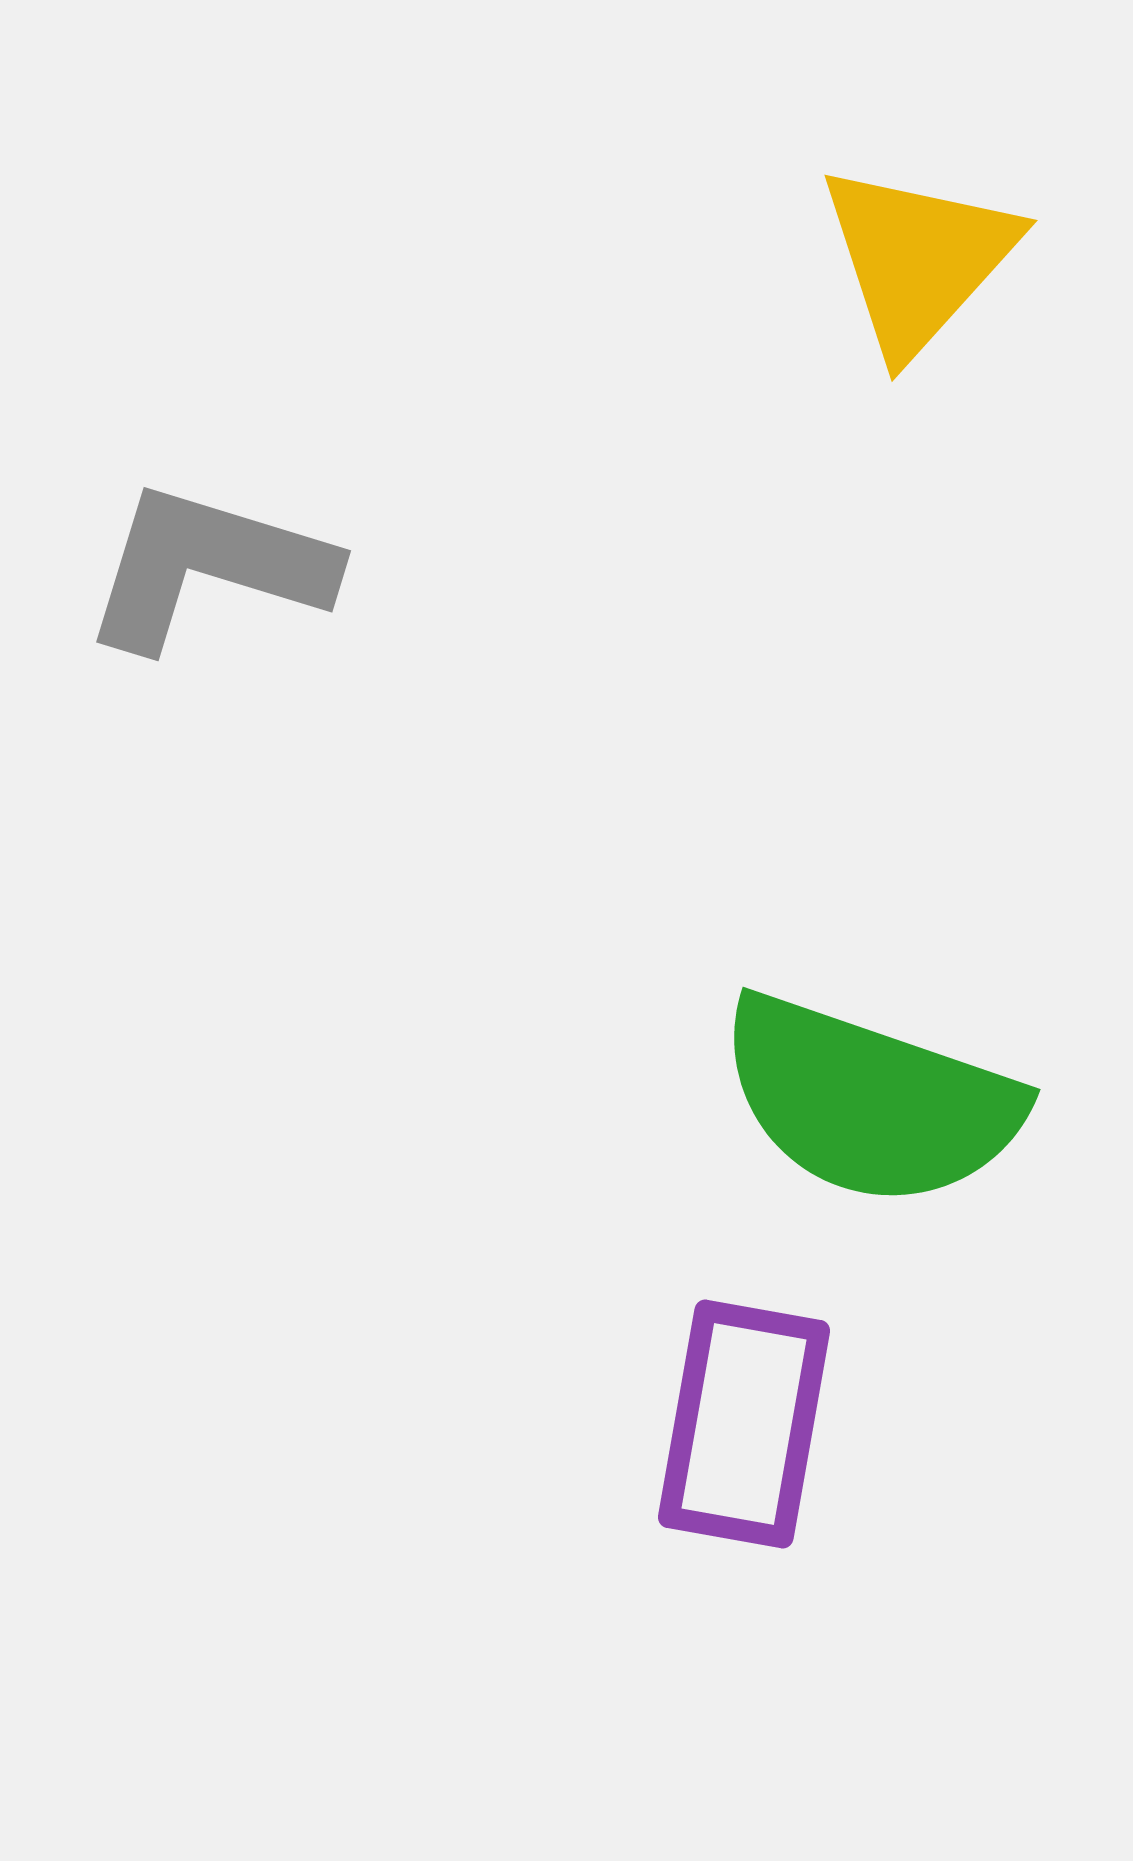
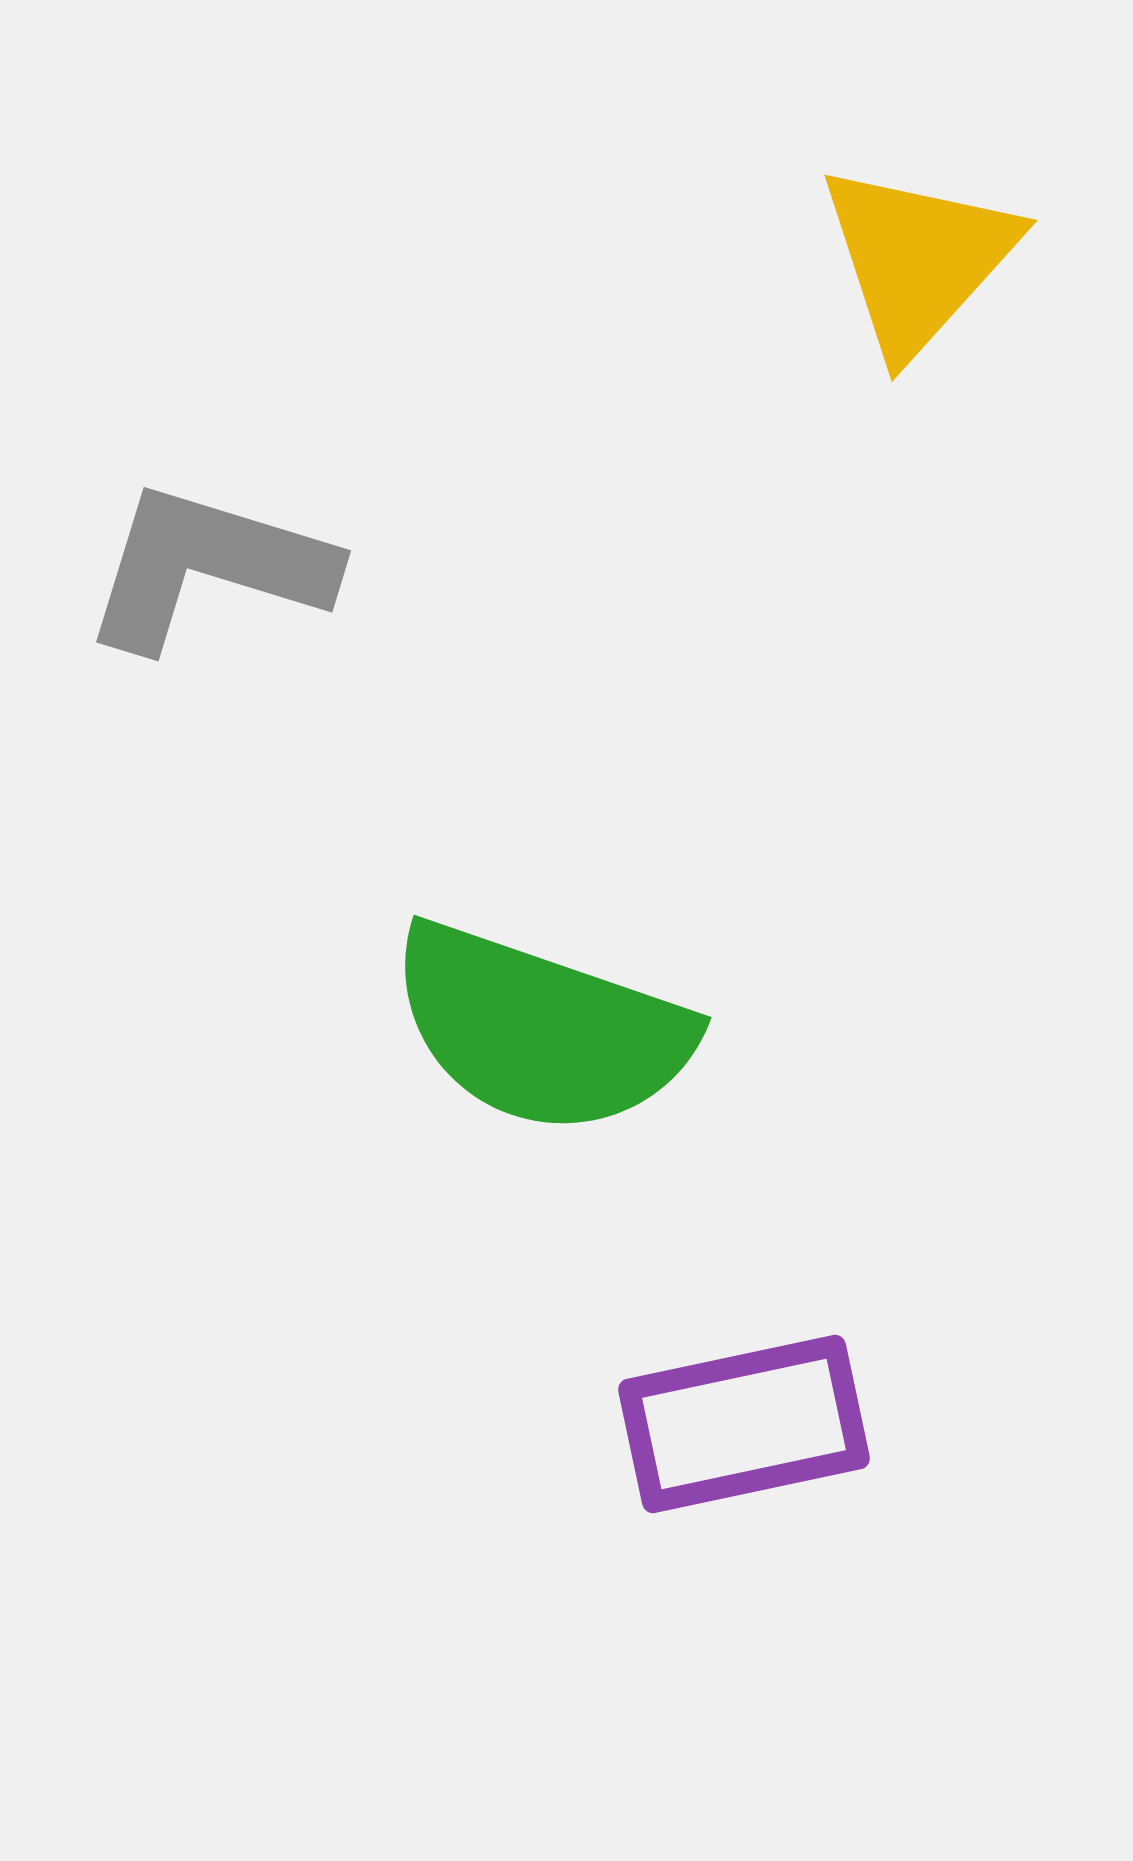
green semicircle: moved 329 px left, 72 px up
purple rectangle: rotated 68 degrees clockwise
